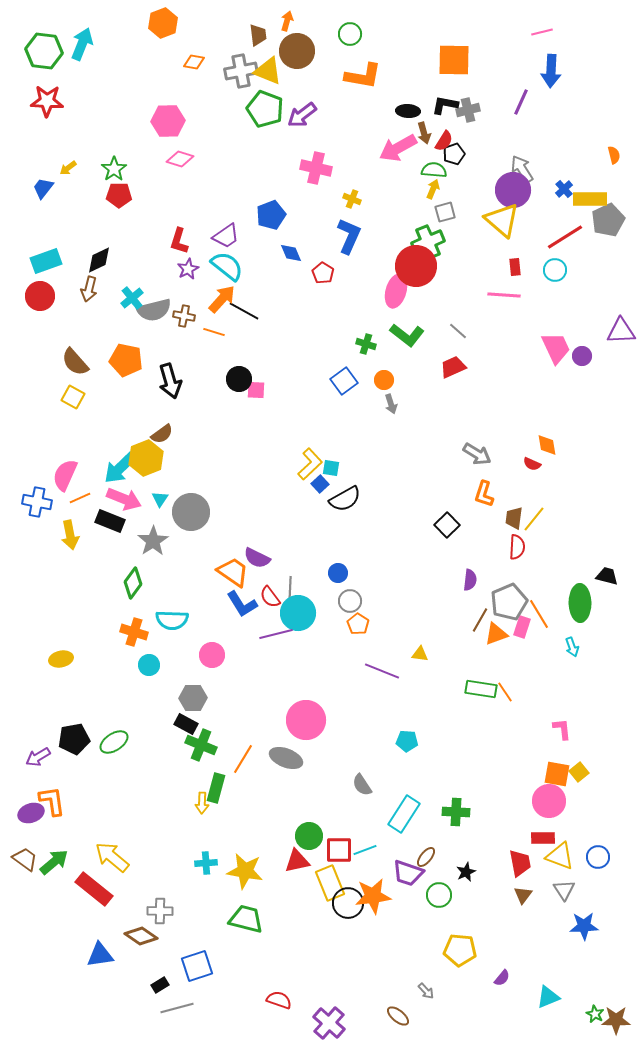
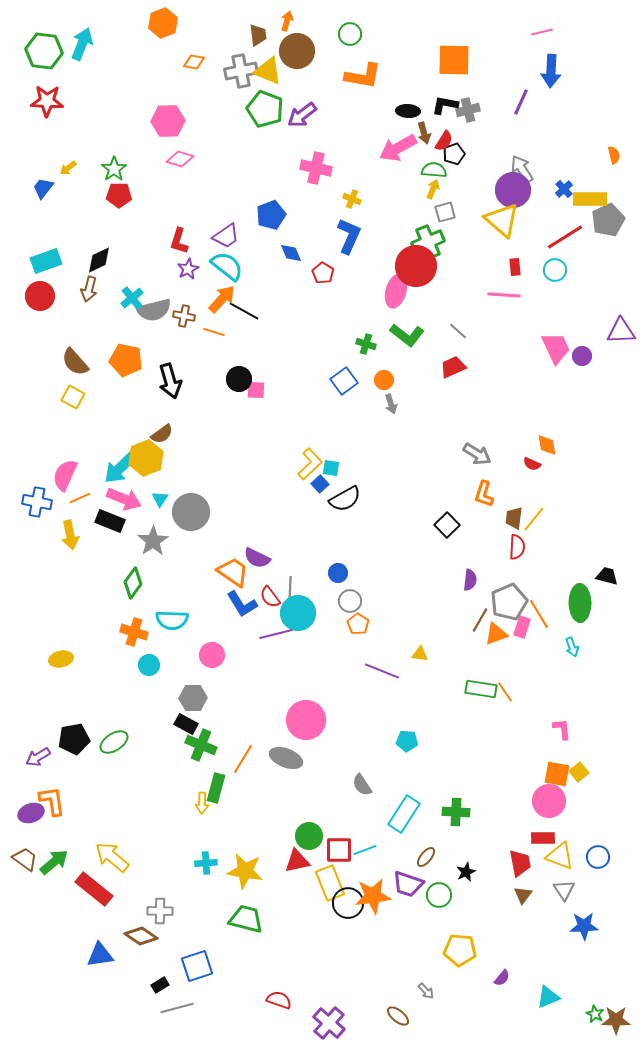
purple trapezoid at (408, 873): moved 11 px down
